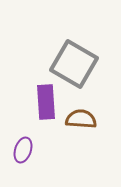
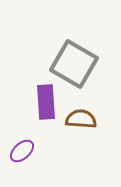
purple ellipse: moved 1 px left, 1 px down; rotated 30 degrees clockwise
